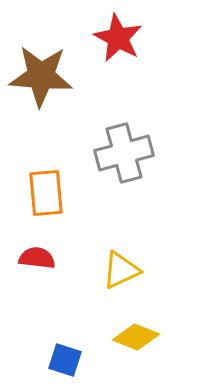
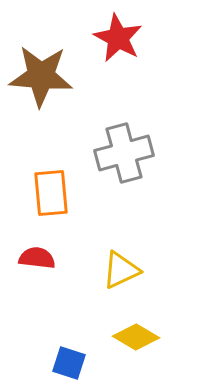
orange rectangle: moved 5 px right
yellow diamond: rotated 9 degrees clockwise
blue square: moved 4 px right, 3 px down
